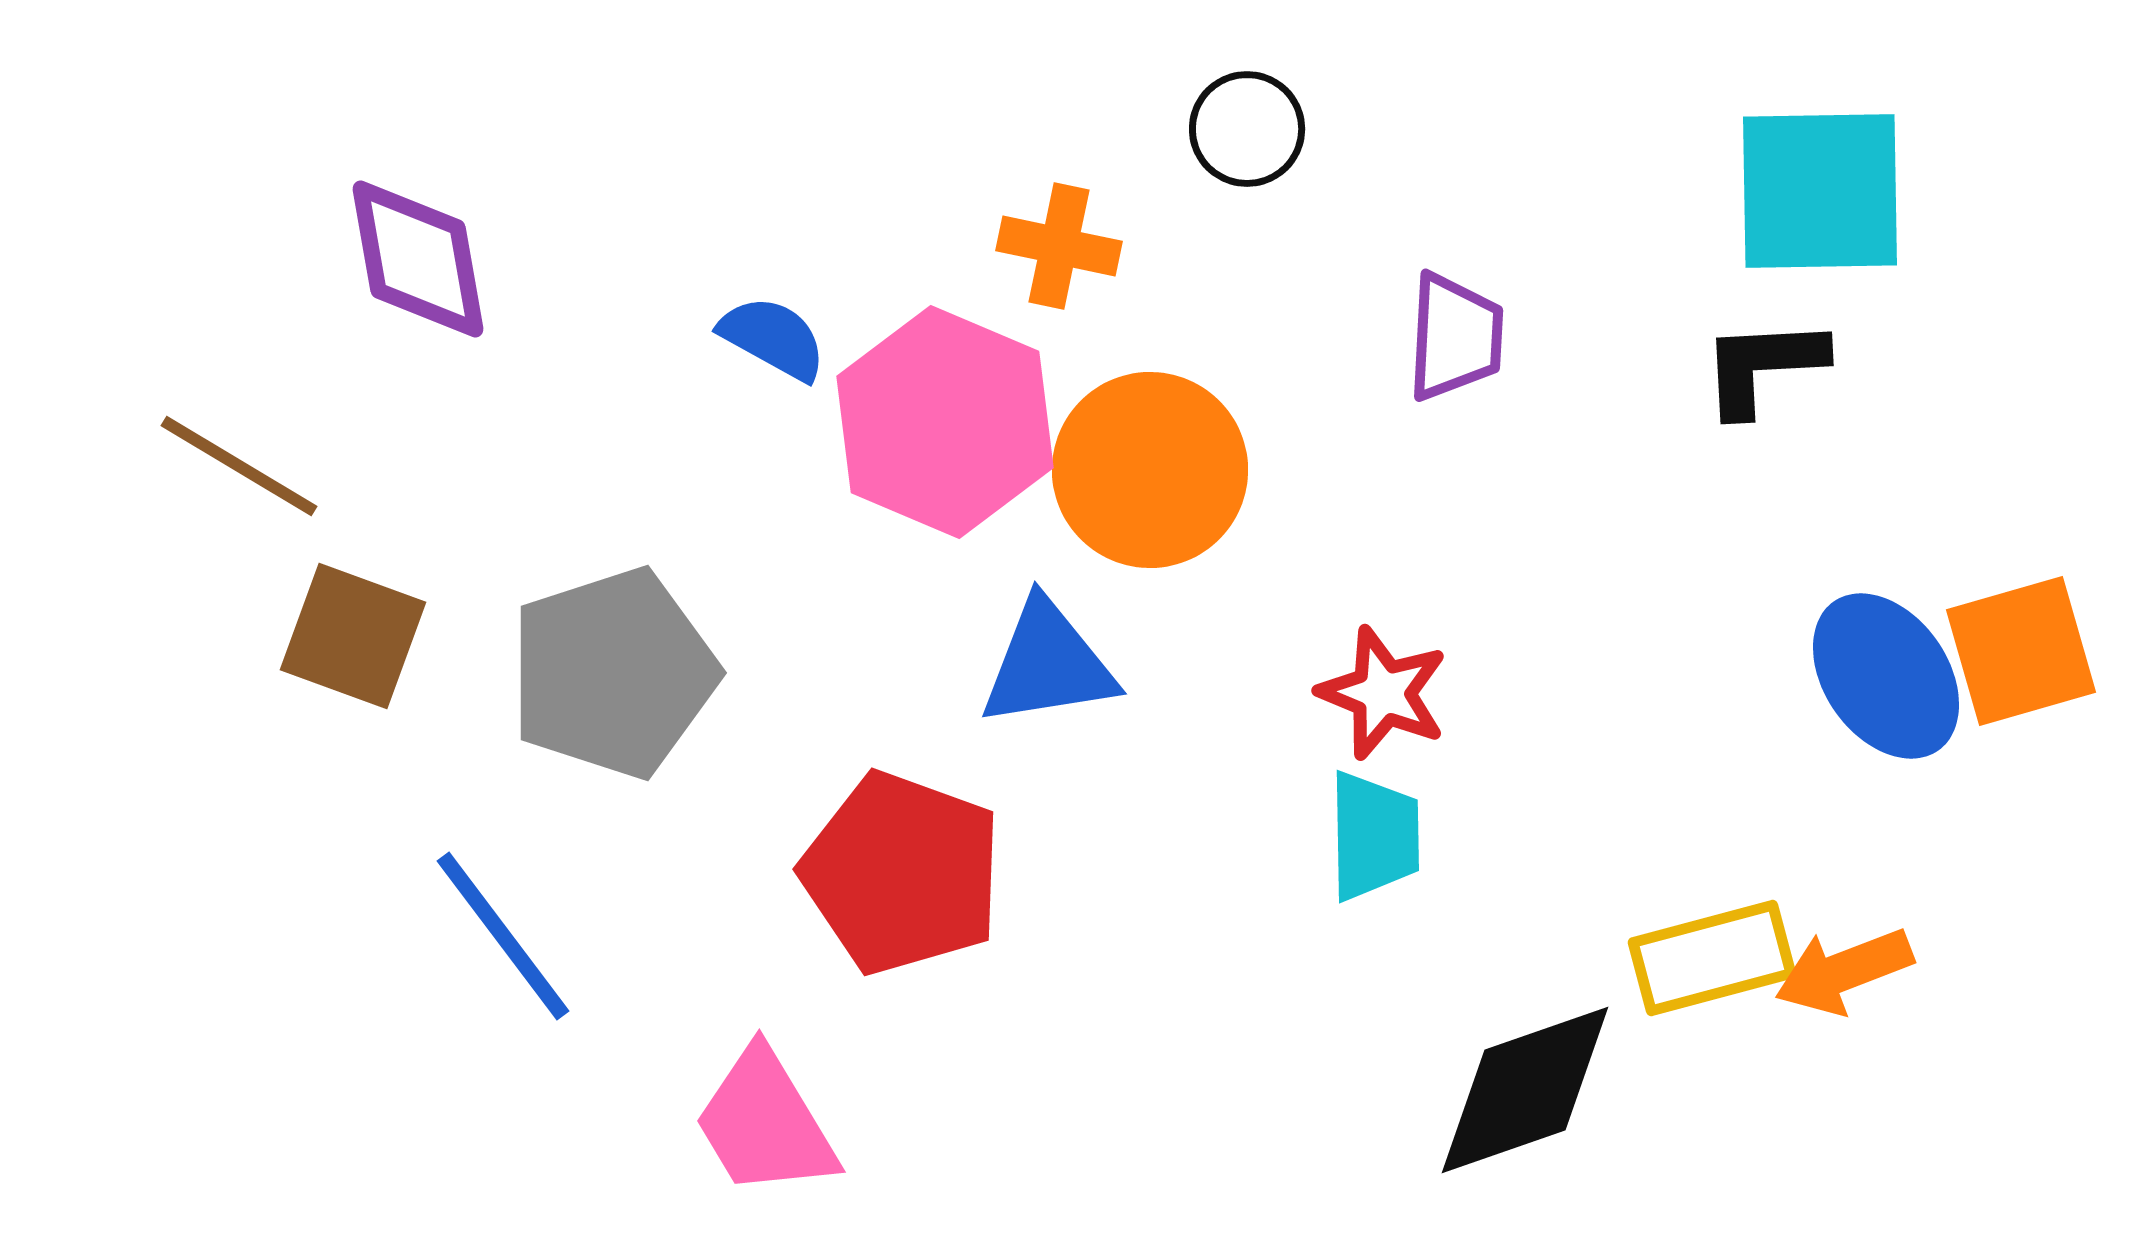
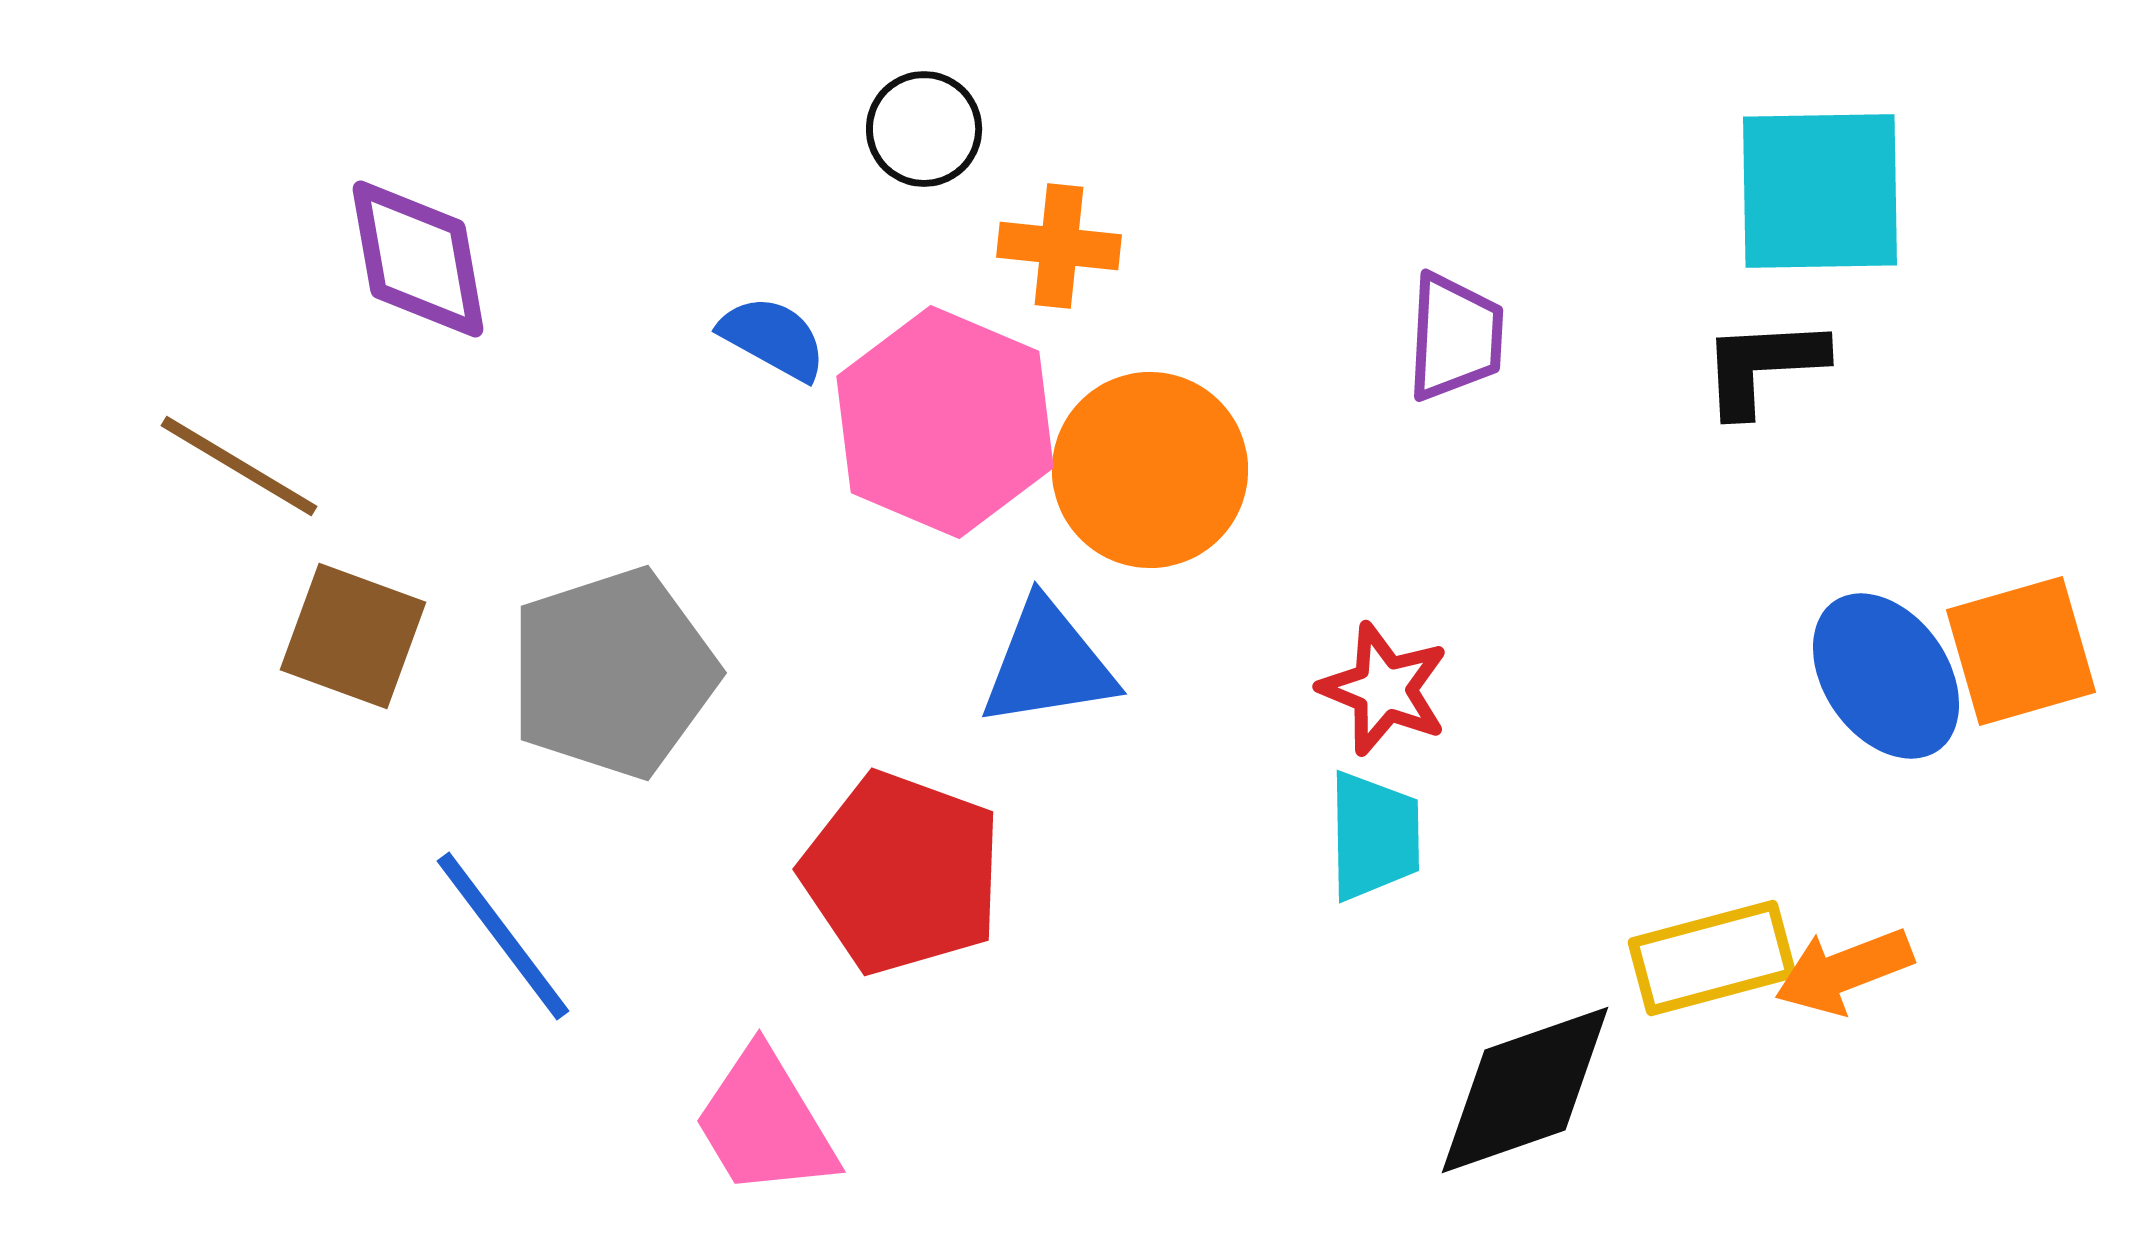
black circle: moved 323 px left
orange cross: rotated 6 degrees counterclockwise
red star: moved 1 px right, 4 px up
